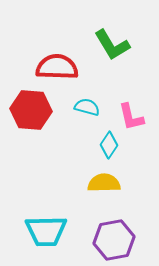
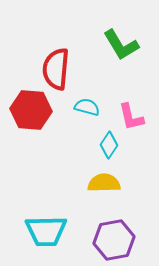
green L-shape: moved 9 px right
red semicircle: moved 1 px left, 2 px down; rotated 87 degrees counterclockwise
